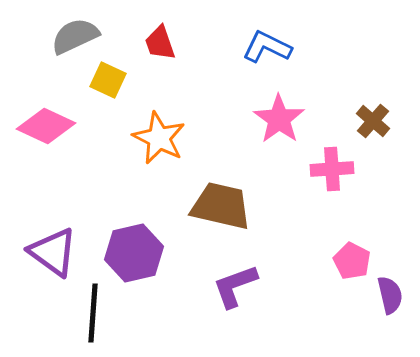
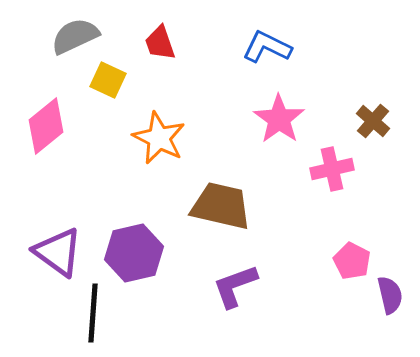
pink diamond: rotated 64 degrees counterclockwise
pink cross: rotated 9 degrees counterclockwise
purple triangle: moved 5 px right
